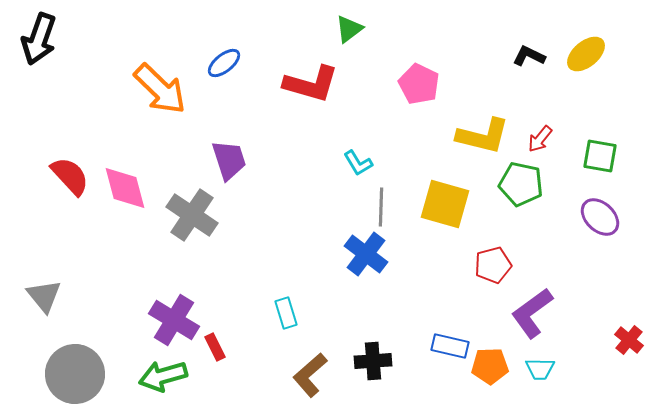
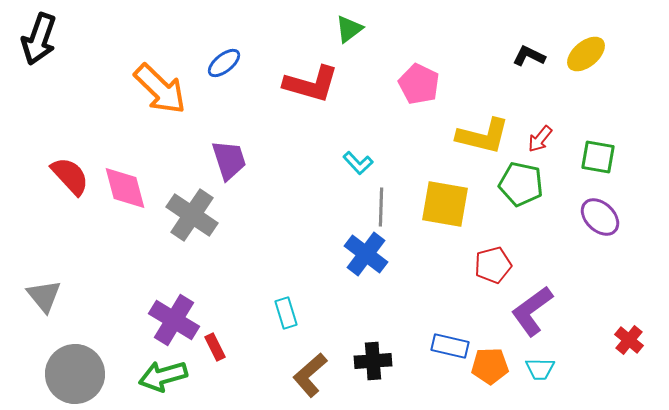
green square: moved 2 px left, 1 px down
cyan L-shape: rotated 12 degrees counterclockwise
yellow square: rotated 6 degrees counterclockwise
purple L-shape: moved 2 px up
